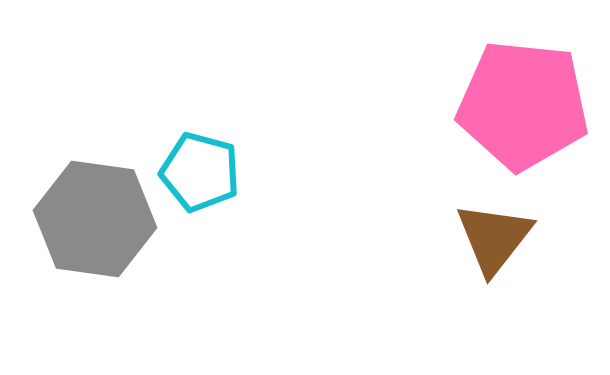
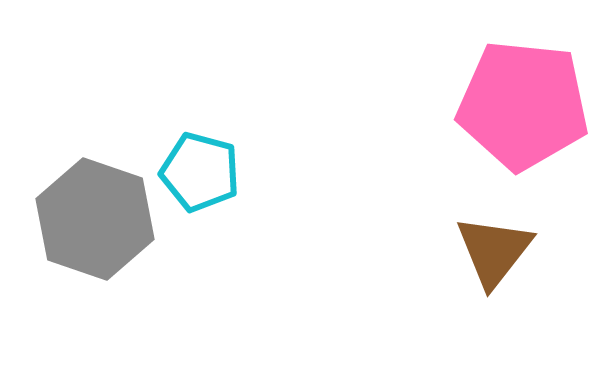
gray hexagon: rotated 11 degrees clockwise
brown triangle: moved 13 px down
